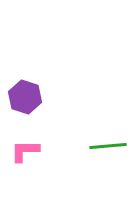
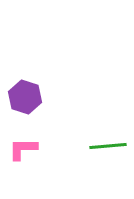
pink L-shape: moved 2 px left, 2 px up
